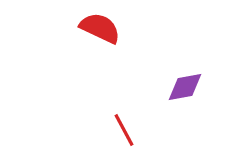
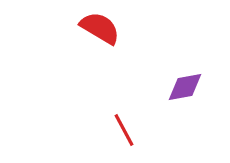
red semicircle: rotated 6 degrees clockwise
